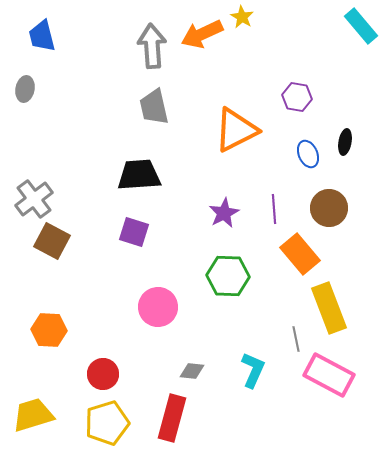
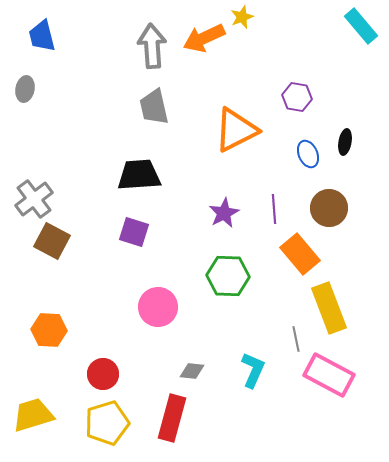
yellow star: rotated 20 degrees clockwise
orange arrow: moved 2 px right, 4 px down
